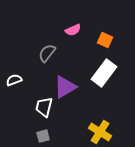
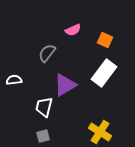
white semicircle: rotated 14 degrees clockwise
purple triangle: moved 2 px up
